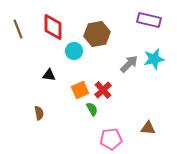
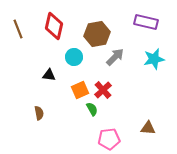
purple rectangle: moved 3 px left, 2 px down
red diamond: moved 1 px right, 1 px up; rotated 12 degrees clockwise
cyan circle: moved 6 px down
gray arrow: moved 14 px left, 7 px up
pink pentagon: moved 2 px left
